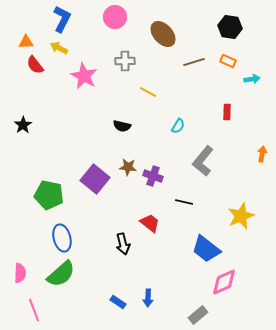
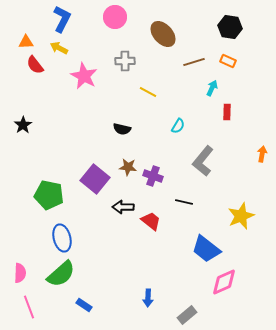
cyan arrow: moved 40 px left, 9 px down; rotated 56 degrees counterclockwise
black semicircle: moved 3 px down
red trapezoid: moved 1 px right, 2 px up
black arrow: moved 37 px up; rotated 105 degrees clockwise
blue rectangle: moved 34 px left, 3 px down
pink line: moved 5 px left, 3 px up
gray rectangle: moved 11 px left
